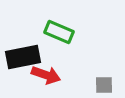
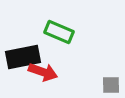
red arrow: moved 3 px left, 3 px up
gray square: moved 7 px right
